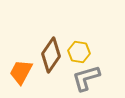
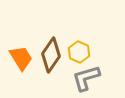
yellow hexagon: rotated 15 degrees clockwise
orange trapezoid: moved 14 px up; rotated 120 degrees clockwise
